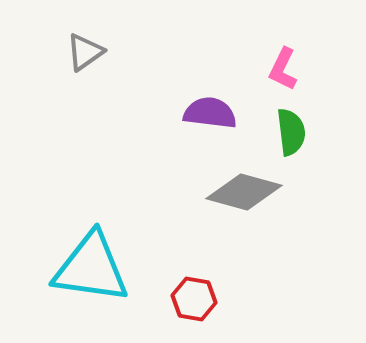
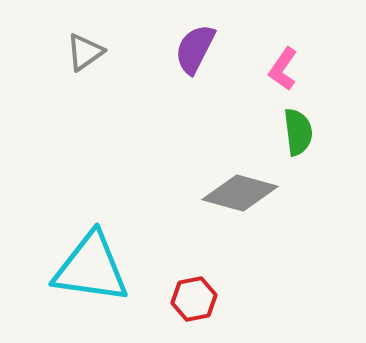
pink L-shape: rotated 9 degrees clockwise
purple semicircle: moved 15 px left, 64 px up; rotated 70 degrees counterclockwise
green semicircle: moved 7 px right
gray diamond: moved 4 px left, 1 px down
red hexagon: rotated 21 degrees counterclockwise
